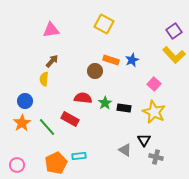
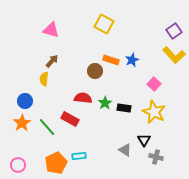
pink triangle: rotated 24 degrees clockwise
pink circle: moved 1 px right
